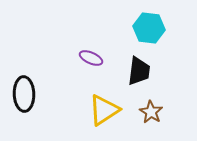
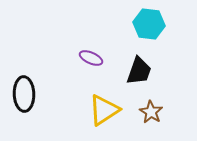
cyan hexagon: moved 4 px up
black trapezoid: rotated 12 degrees clockwise
